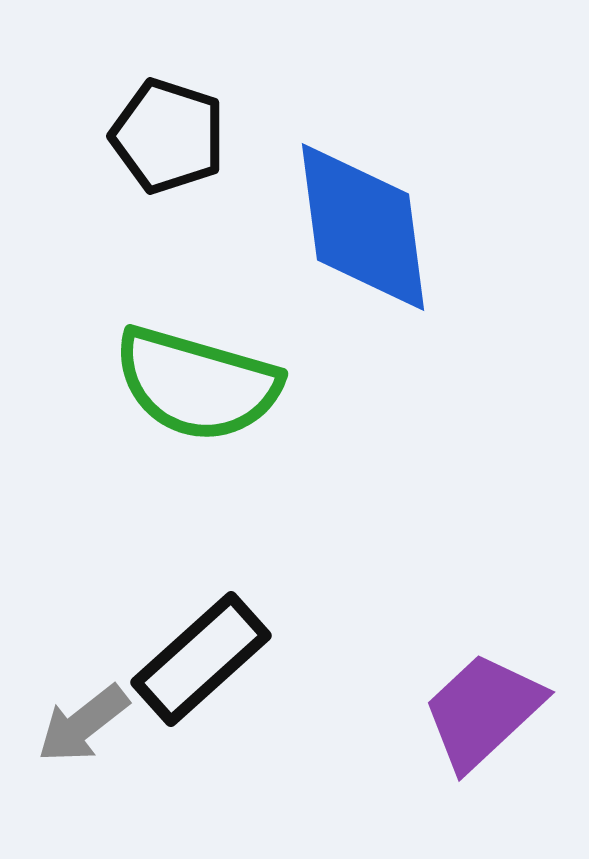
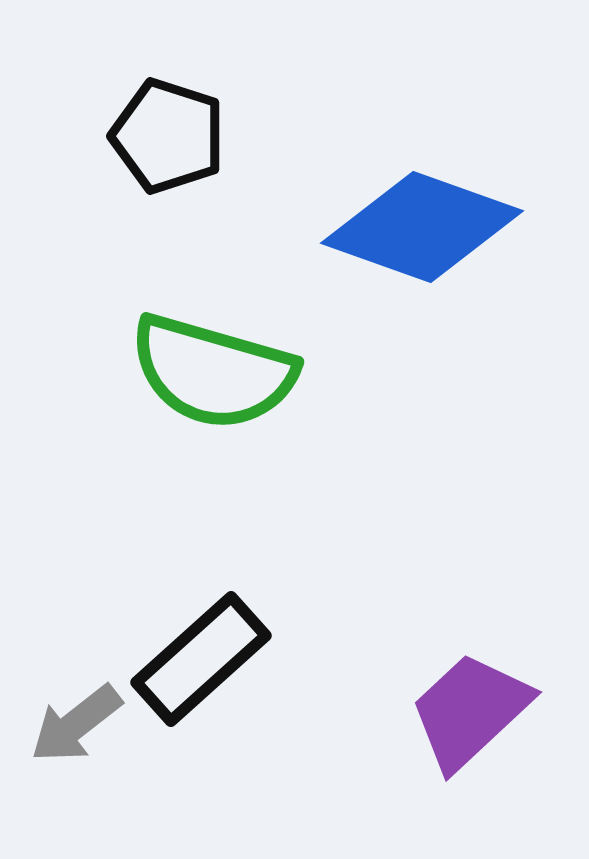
blue diamond: moved 59 px right; rotated 63 degrees counterclockwise
green semicircle: moved 16 px right, 12 px up
purple trapezoid: moved 13 px left
gray arrow: moved 7 px left
